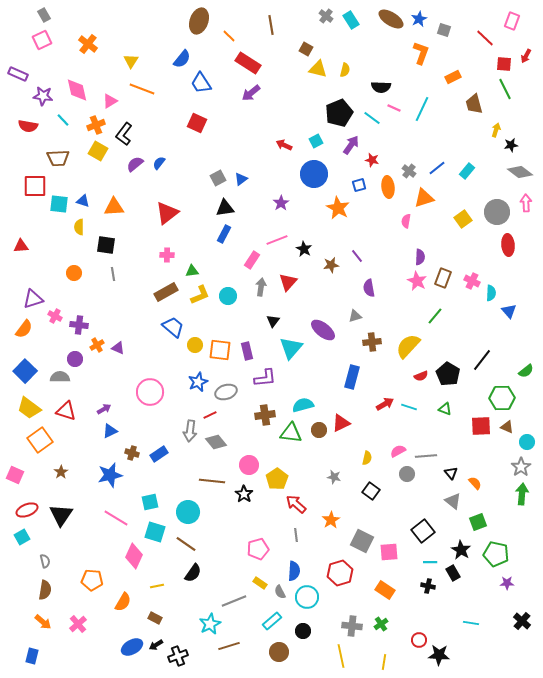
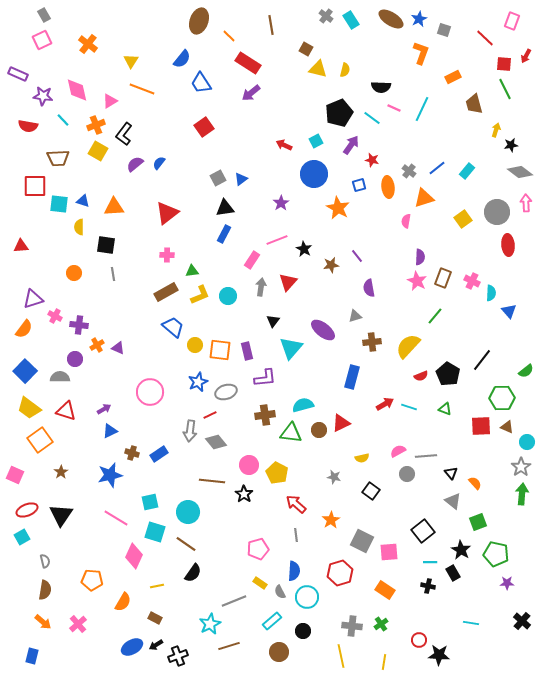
red square at (197, 123): moved 7 px right, 4 px down; rotated 30 degrees clockwise
yellow semicircle at (367, 458): moved 5 px left; rotated 64 degrees clockwise
yellow pentagon at (277, 479): moved 6 px up; rotated 10 degrees counterclockwise
